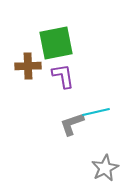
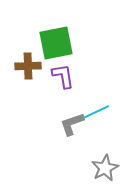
cyan line: rotated 12 degrees counterclockwise
